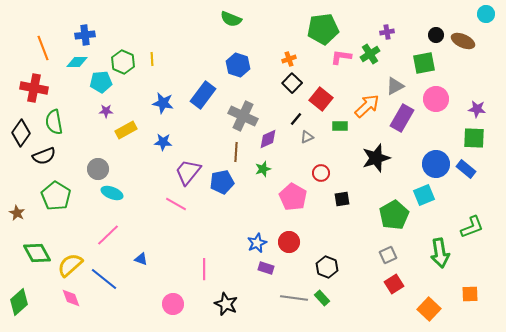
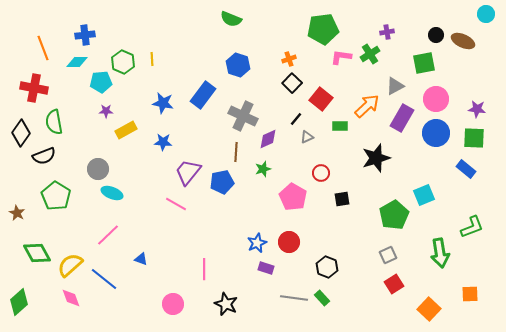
blue circle at (436, 164): moved 31 px up
